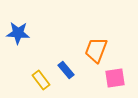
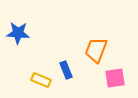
blue rectangle: rotated 18 degrees clockwise
yellow rectangle: rotated 30 degrees counterclockwise
